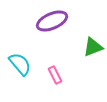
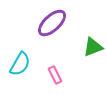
purple ellipse: moved 2 px down; rotated 20 degrees counterclockwise
cyan semicircle: rotated 70 degrees clockwise
